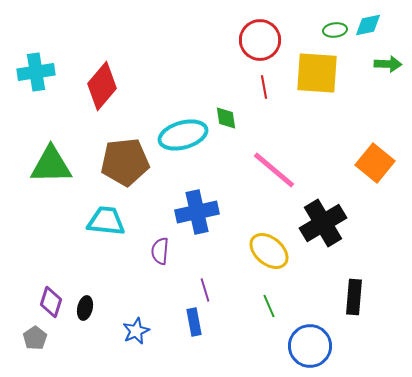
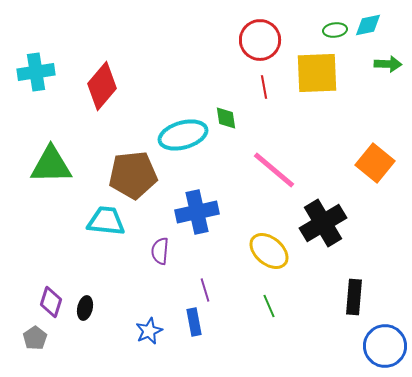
yellow square: rotated 6 degrees counterclockwise
brown pentagon: moved 8 px right, 13 px down
blue star: moved 13 px right
blue circle: moved 75 px right
